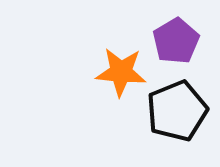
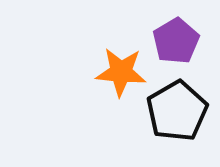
black pentagon: rotated 8 degrees counterclockwise
